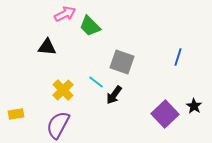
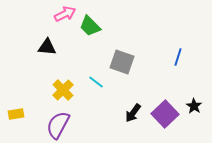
black arrow: moved 19 px right, 18 px down
